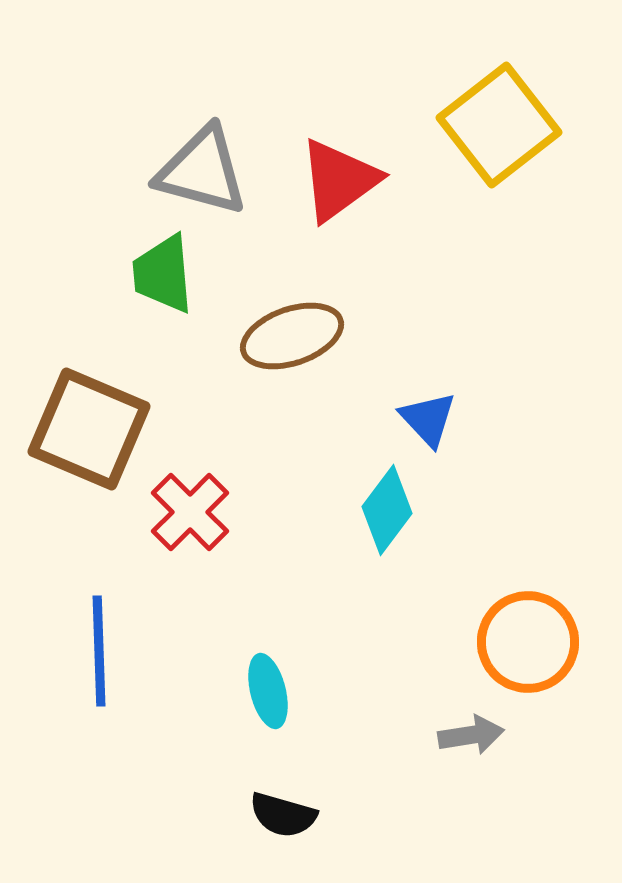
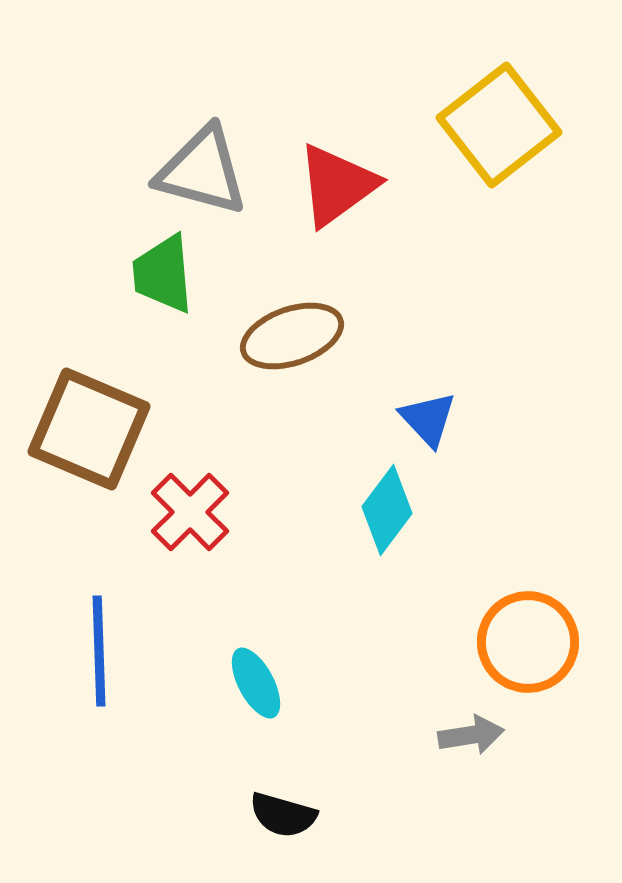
red triangle: moved 2 px left, 5 px down
cyan ellipse: moved 12 px left, 8 px up; rotated 14 degrees counterclockwise
